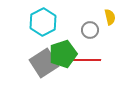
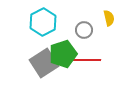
yellow semicircle: moved 1 px left, 1 px down
gray circle: moved 6 px left
